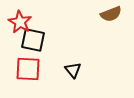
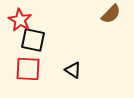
brown semicircle: rotated 25 degrees counterclockwise
red star: moved 2 px up
black triangle: rotated 18 degrees counterclockwise
